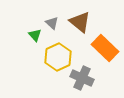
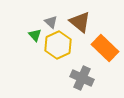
gray triangle: moved 1 px left, 1 px up
yellow hexagon: moved 12 px up
